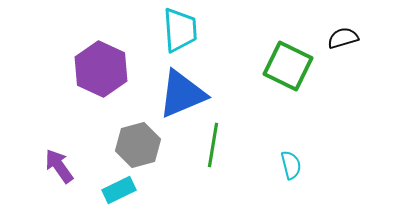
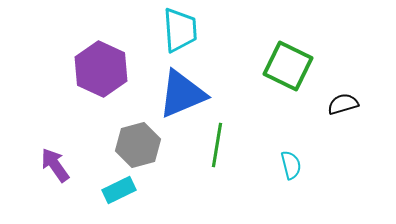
black semicircle: moved 66 px down
green line: moved 4 px right
purple arrow: moved 4 px left, 1 px up
